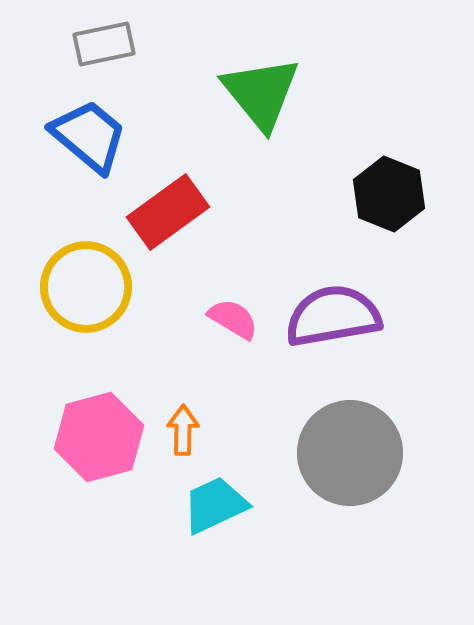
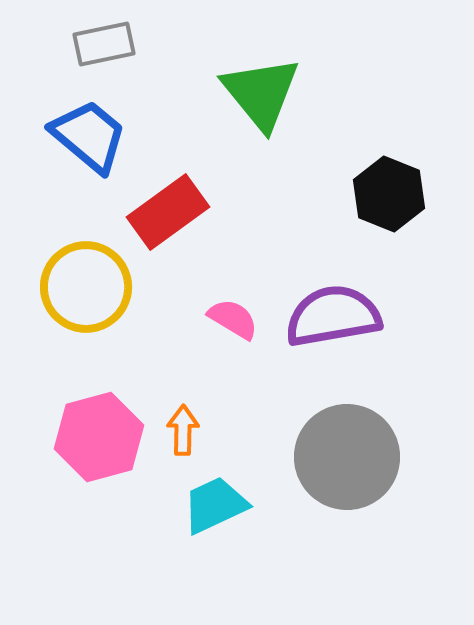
gray circle: moved 3 px left, 4 px down
